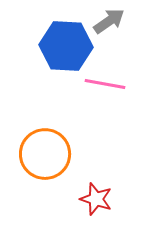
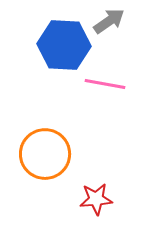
blue hexagon: moved 2 px left, 1 px up
red star: rotated 24 degrees counterclockwise
